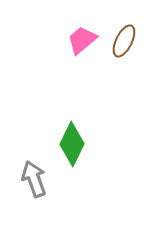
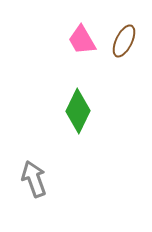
pink trapezoid: rotated 80 degrees counterclockwise
green diamond: moved 6 px right, 33 px up
